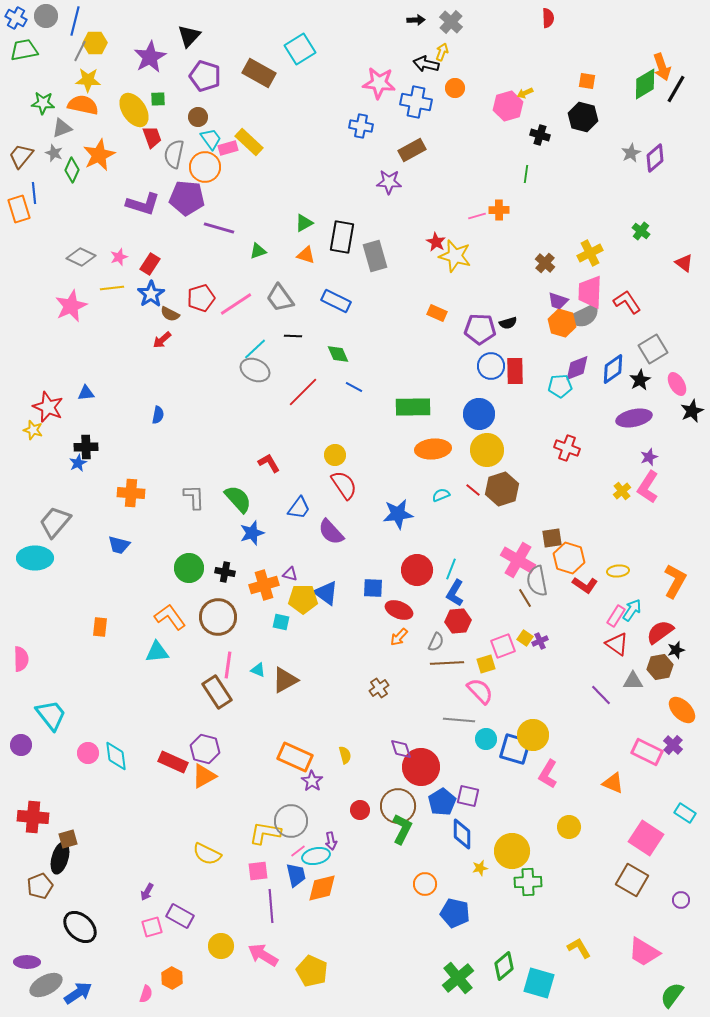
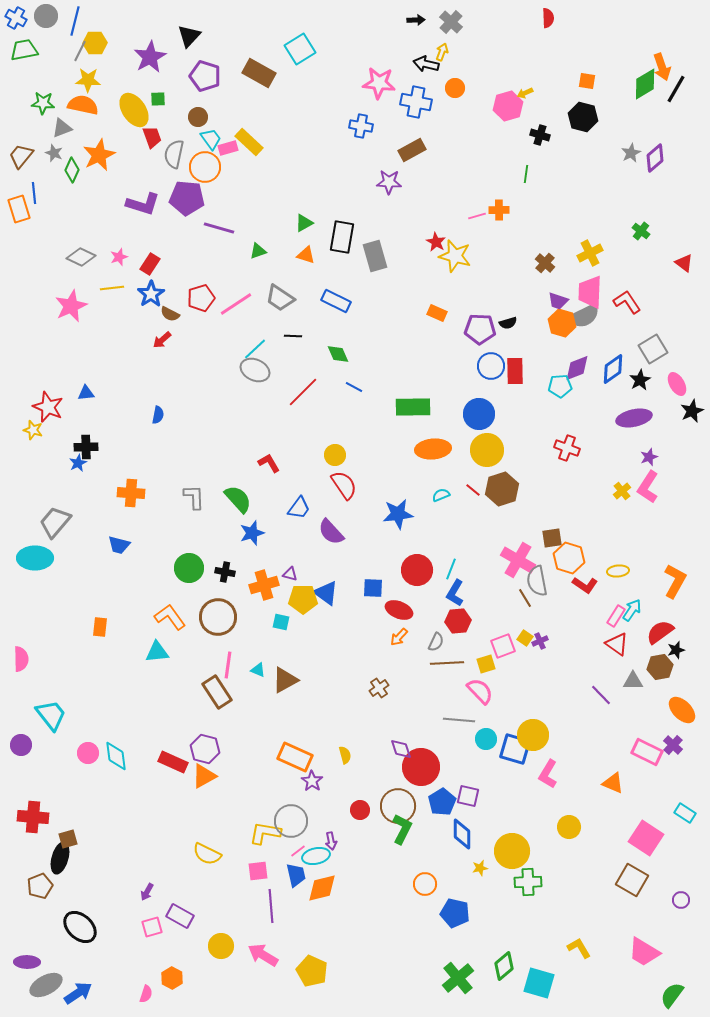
gray trapezoid at (280, 298): rotated 20 degrees counterclockwise
